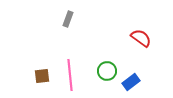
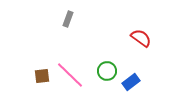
pink line: rotated 40 degrees counterclockwise
